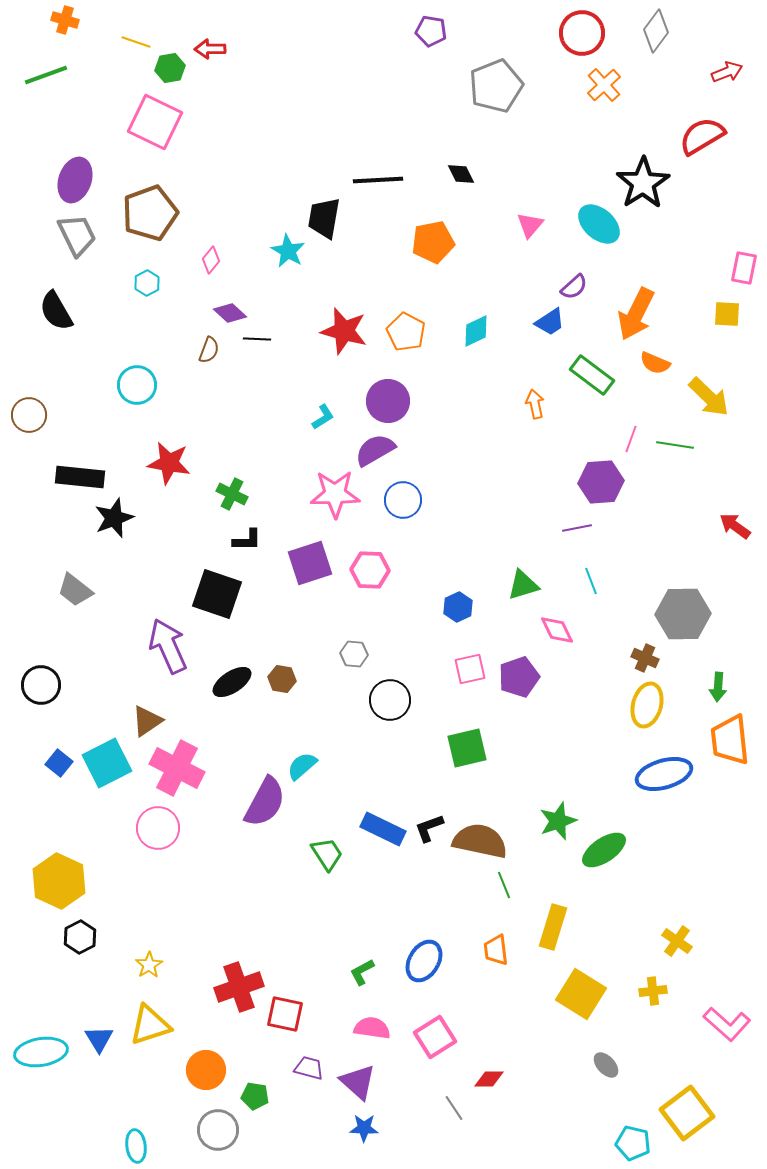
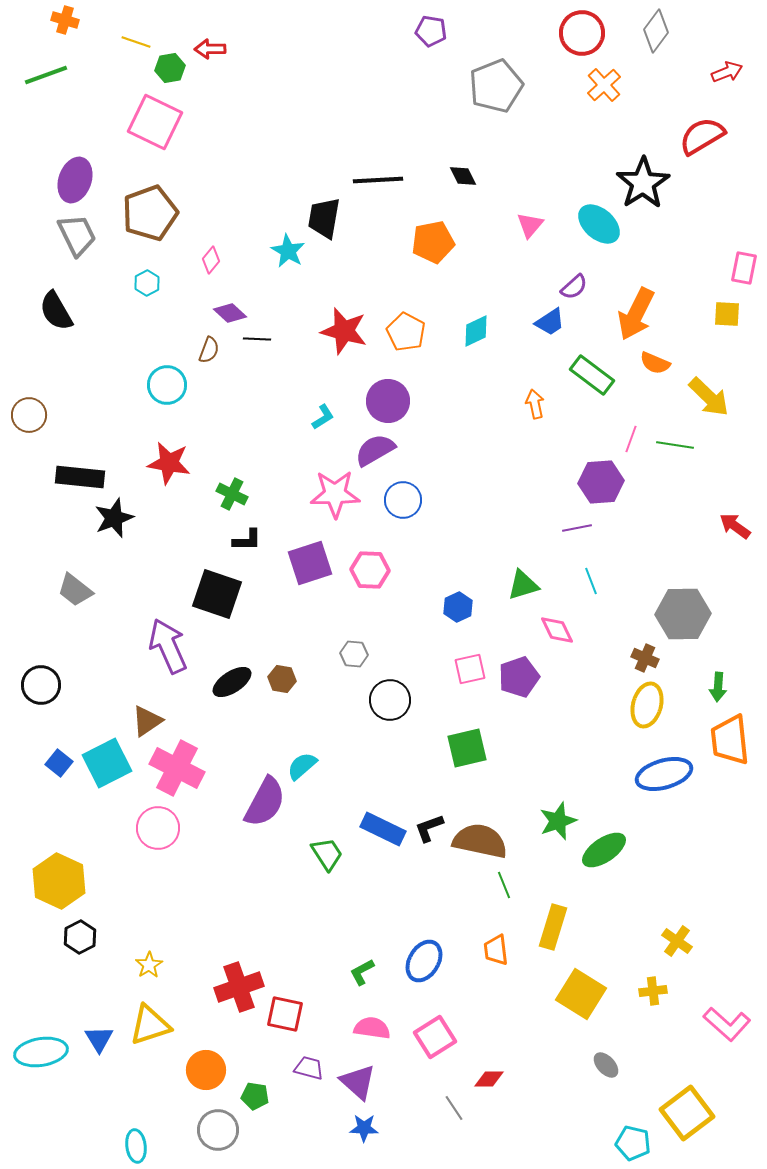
black diamond at (461, 174): moved 2 px right, 2 px down
cyan circle at (137, 385): moved 30 px right
